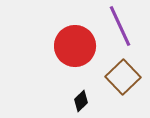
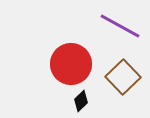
purple line: rotated 36 degrees counterclockwise
red circle: moved 4 px left, 18 px down
